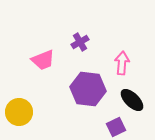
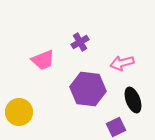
pink arrow: rotated 110 degrees counterclockwise
black ellipse: moved 1 px right; rotated 25 degrees clockwise
